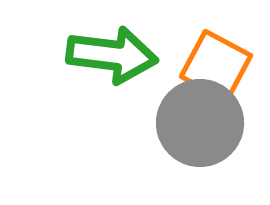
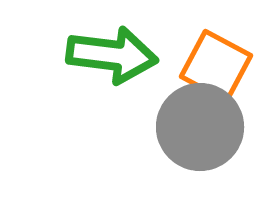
gray circle: moved 4 px down
